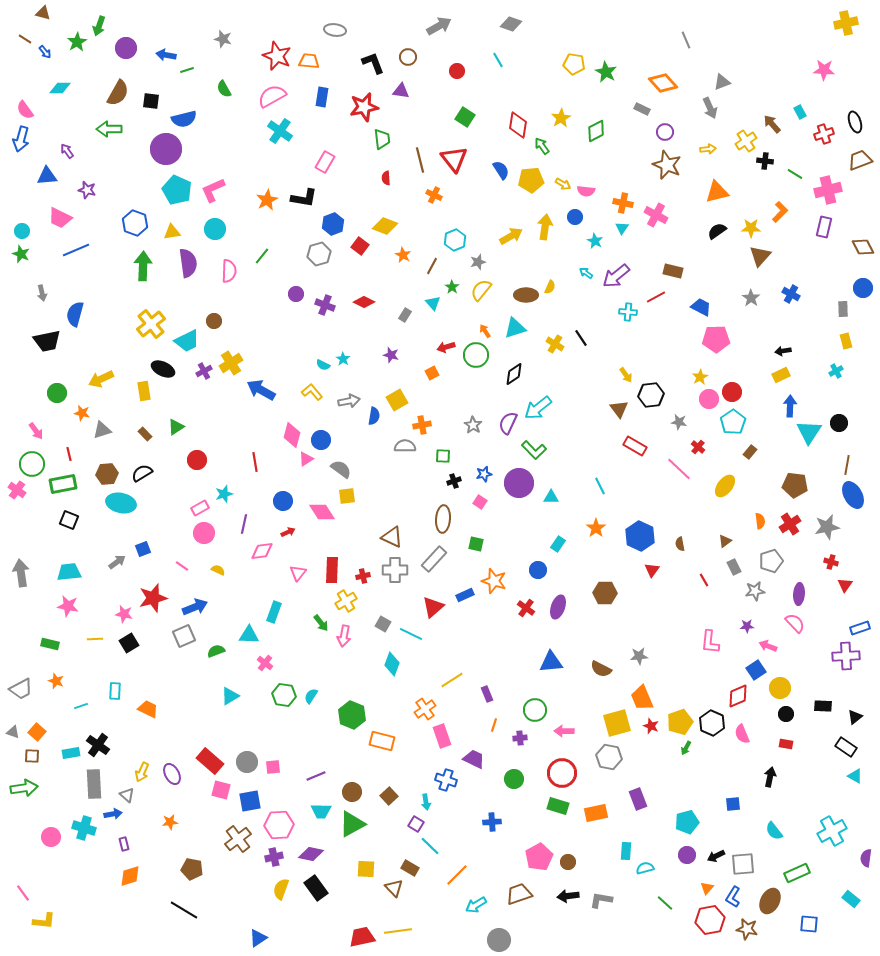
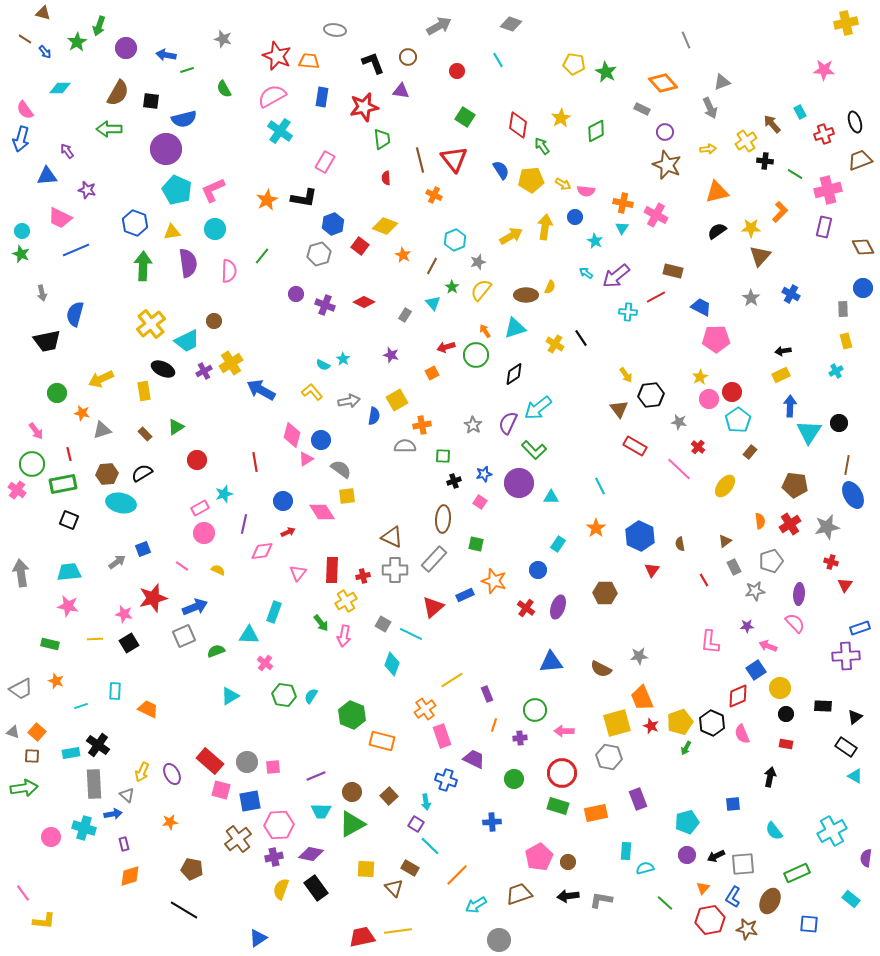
cyan pentagon at (733, 422): moved 5 px right, 2 px up
orange triangle at (707, 888): moved 4 px left
